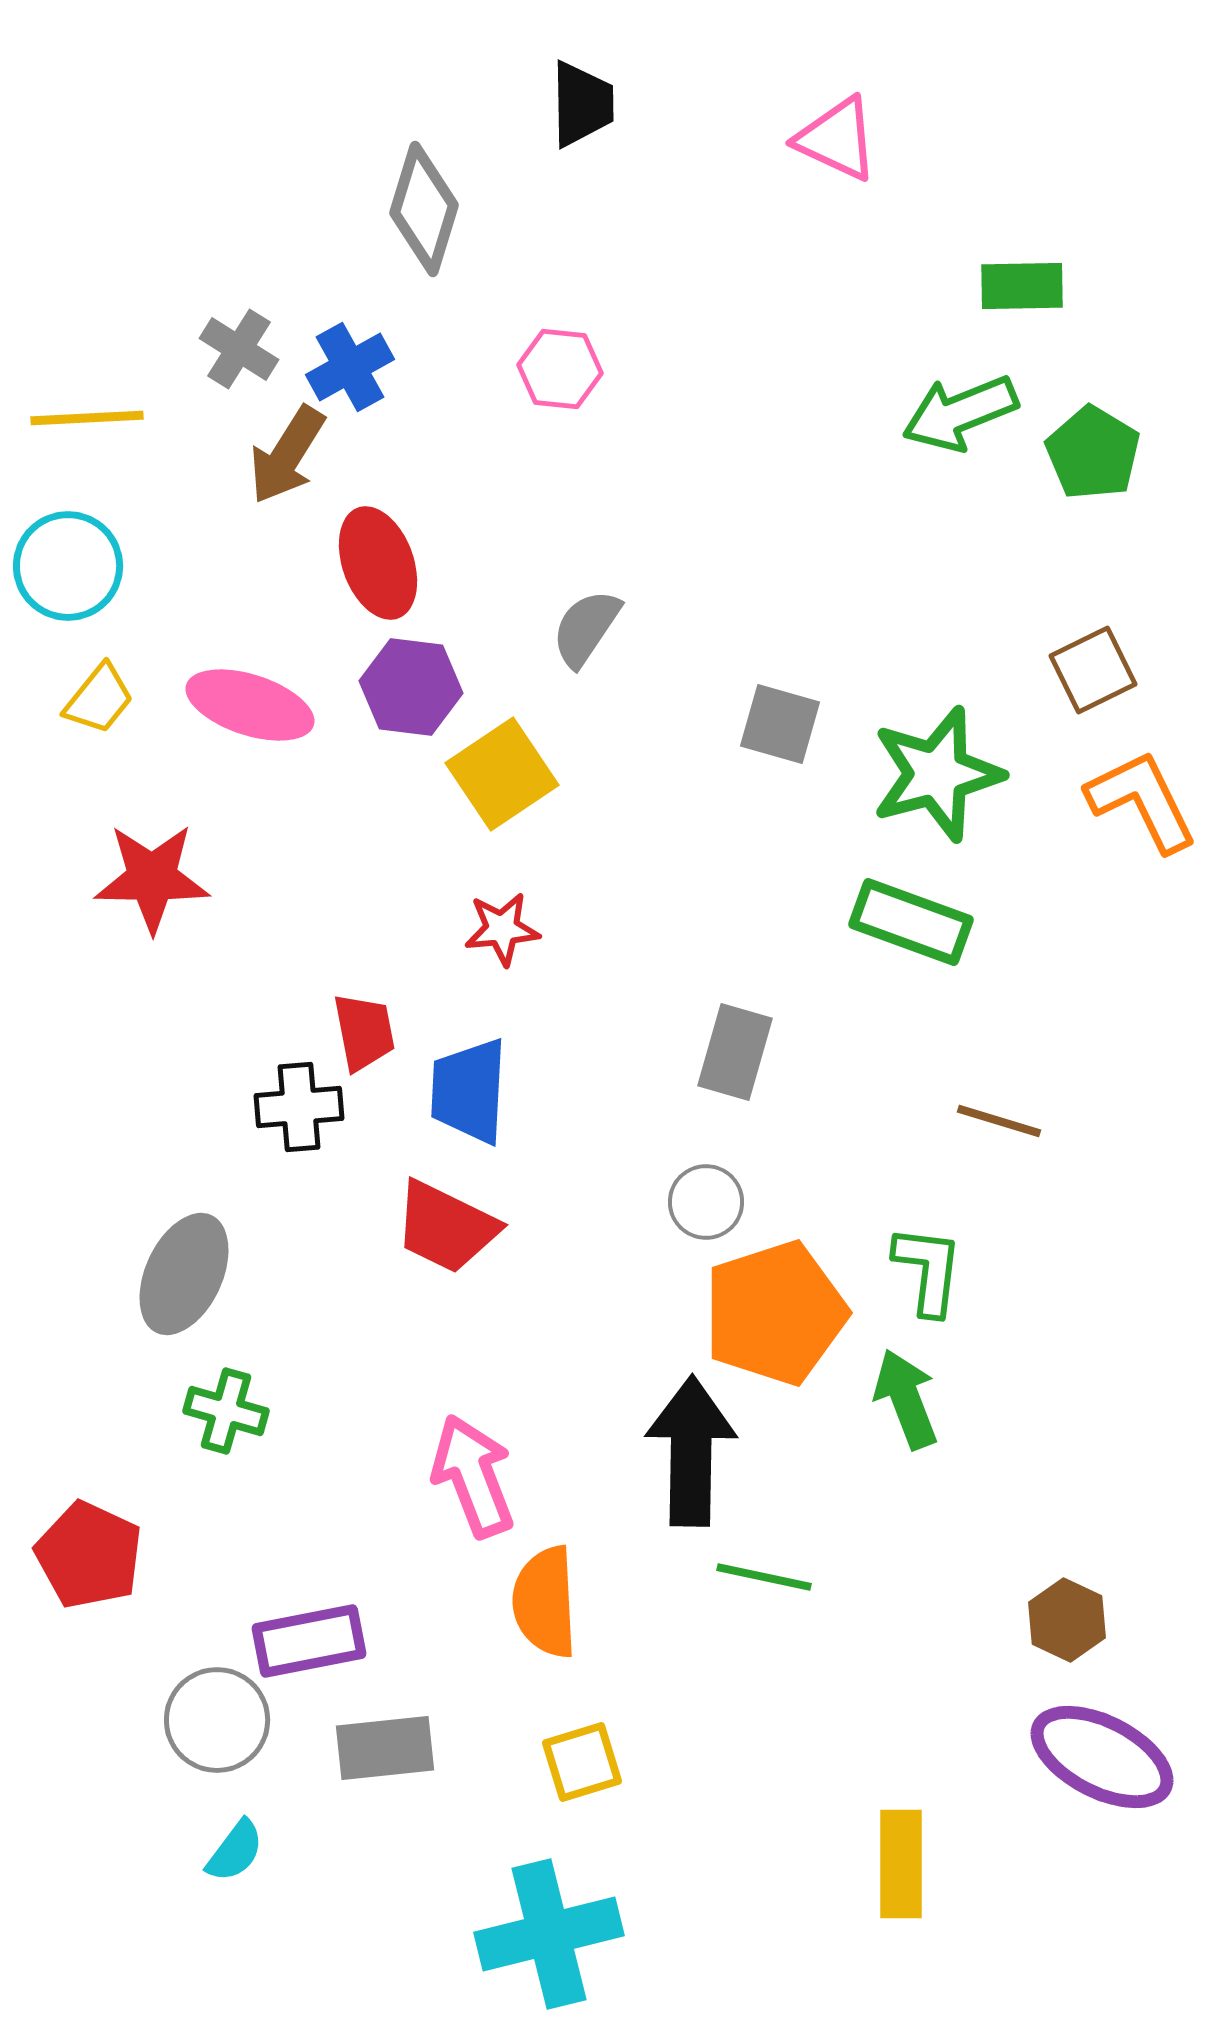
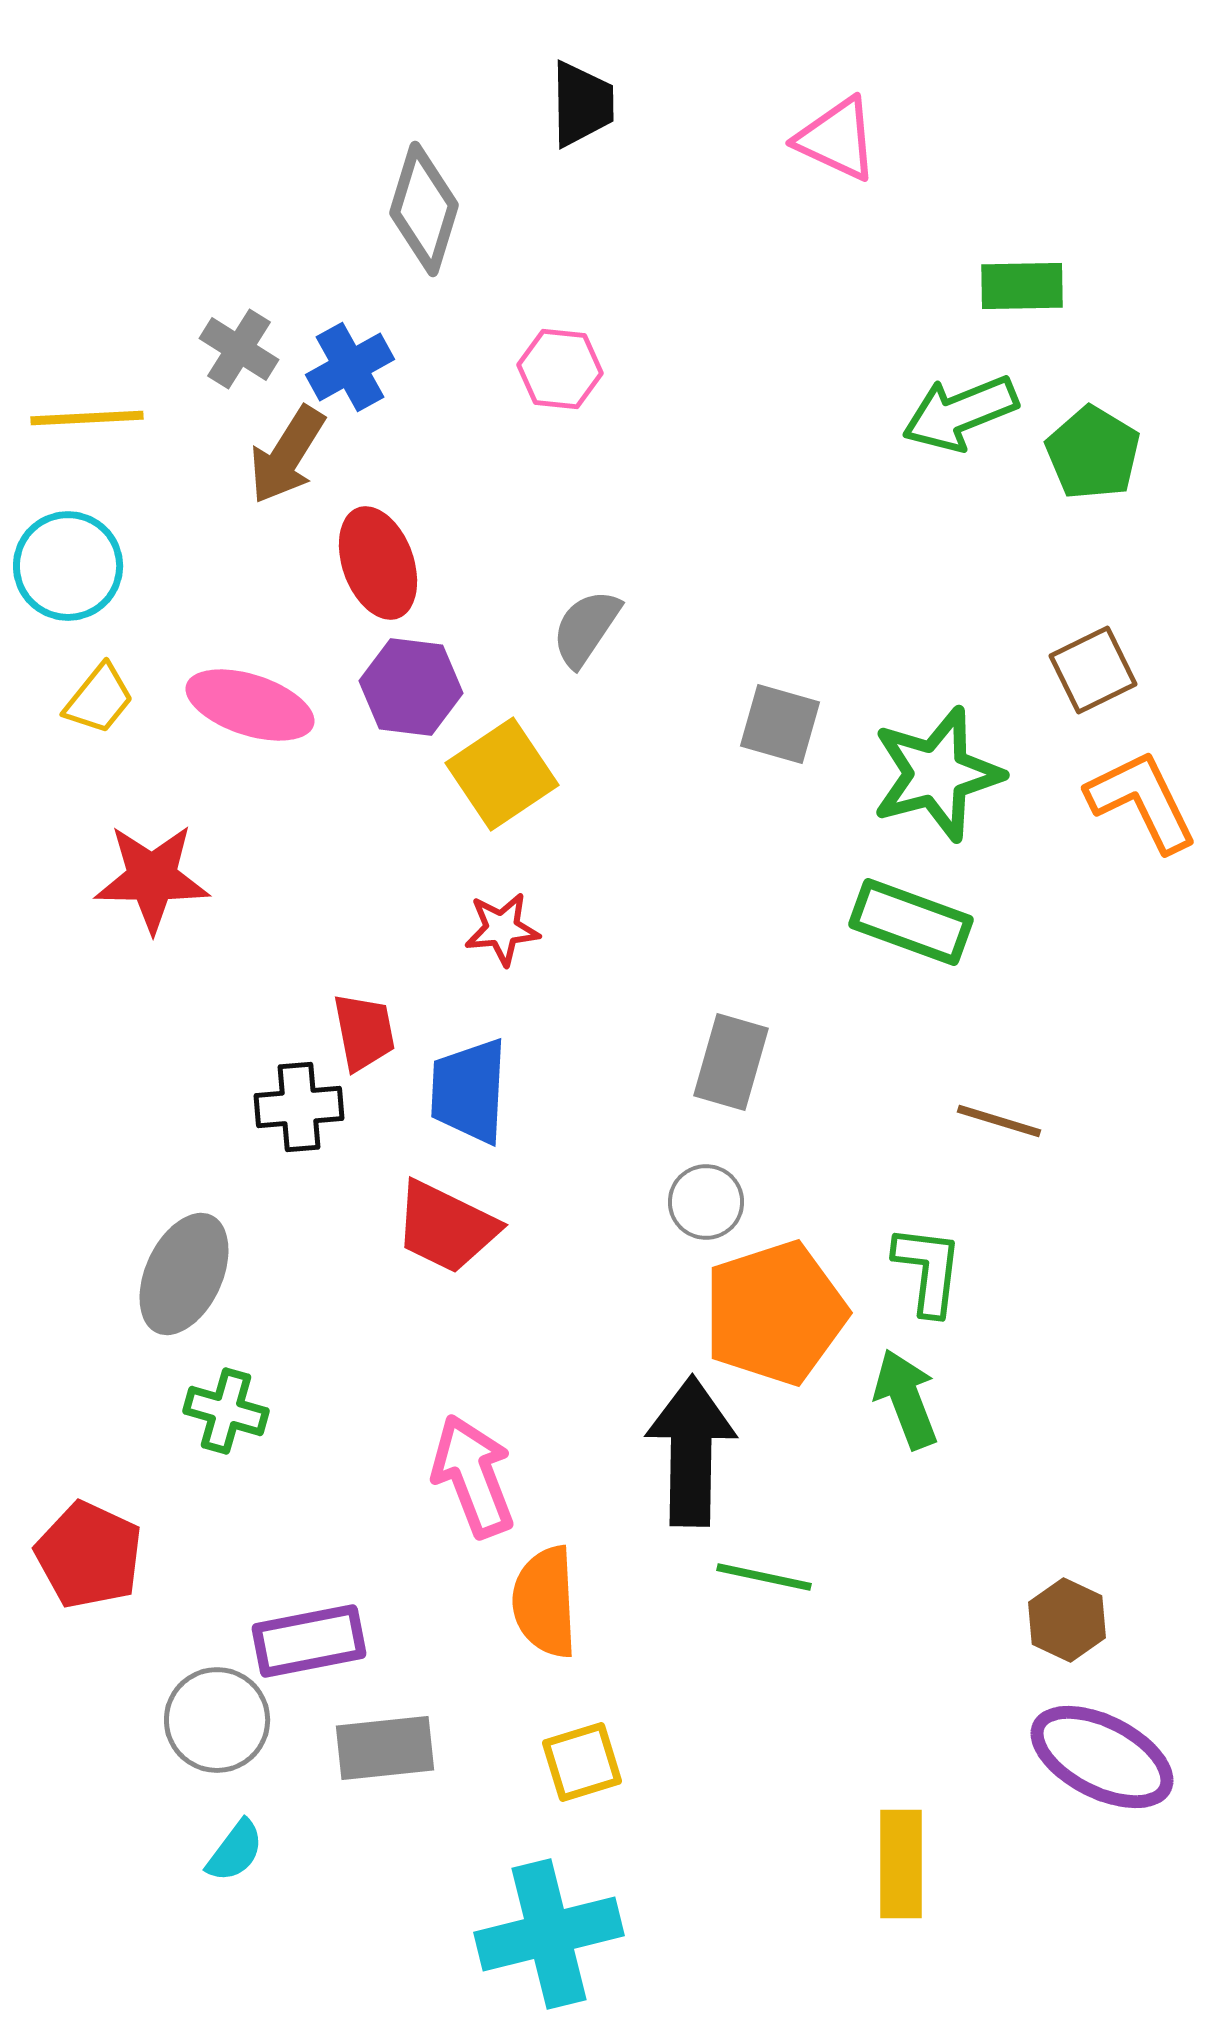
gray rectangle at (735, 1052): moved 4 px left, 10 px down
